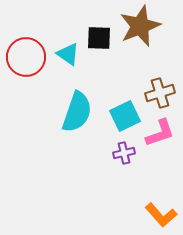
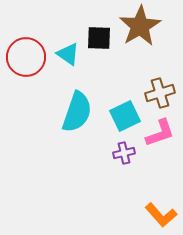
brown star: rotated 9 degrees counterclockwise
